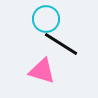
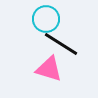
pink triangle: moved 7 px right, 2 px up
